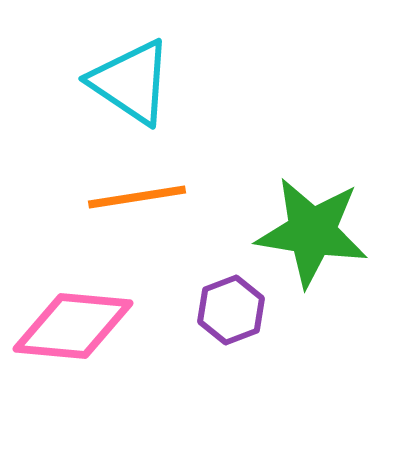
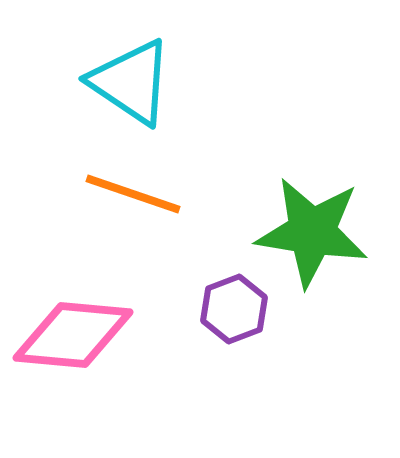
orange line: moved 4 px left, 3 px up; rotated 28 degrees clockwise
purple hexagon: moved 3 px right, 1 px up
pink diamond: moved 9 px down
